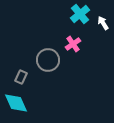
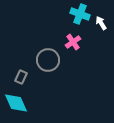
cyan cross: rotated 30 degrees counterclockwise
white arrow: moved 2 px left
pink cross: moved 2 px up
